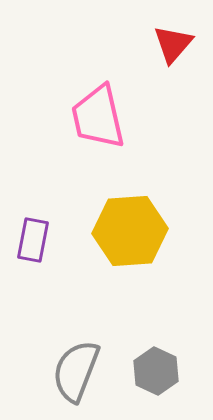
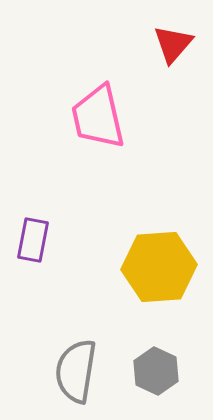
yellow hexagon: moved 29 px right, 36 px down
gray semicircle: rotated 12 degrees counterclockwise
